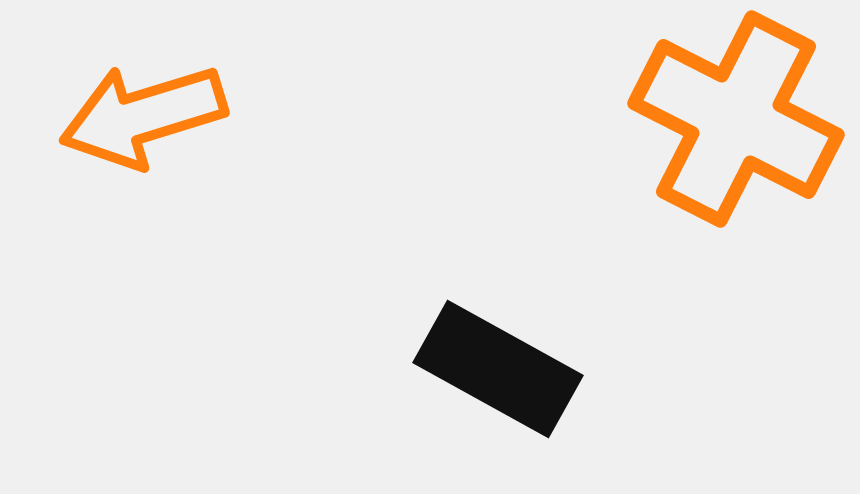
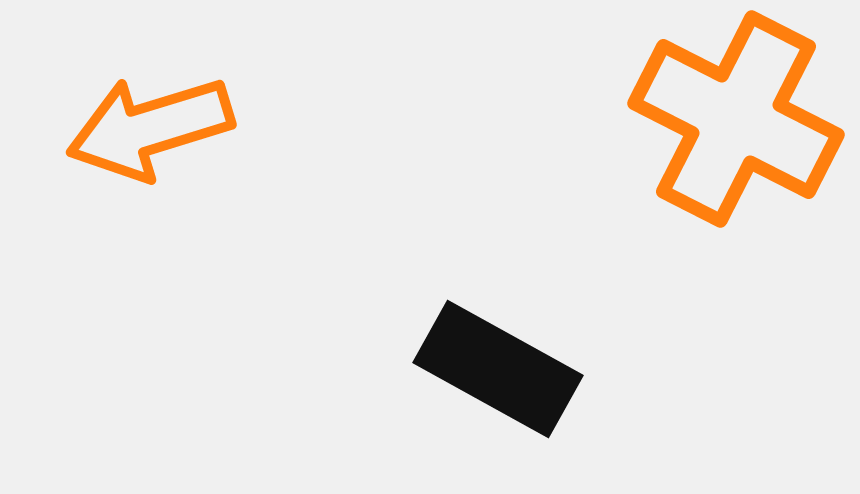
orange arrow: moved 7 px right, 12 px down
